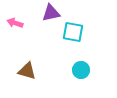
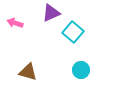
purple triangle: rotated 12 degrees counterclockwise
cyan square: rotated 30 degrees clockwise
brown triangle: moved 1 px right, 1 px down
